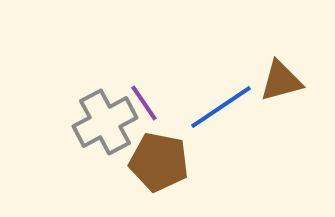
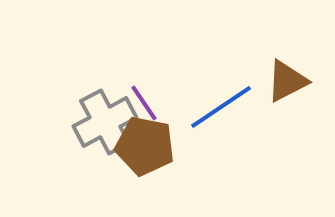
brown triangle: moved 6 px right; rotated 12 degrees counterclockwise
brown pentagon: moved 14 px left, 16 px up
